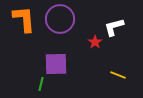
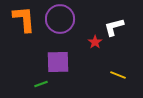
purple square: moved 2 px right, 2 px up
green line: rotated 56 degrees clockwise
